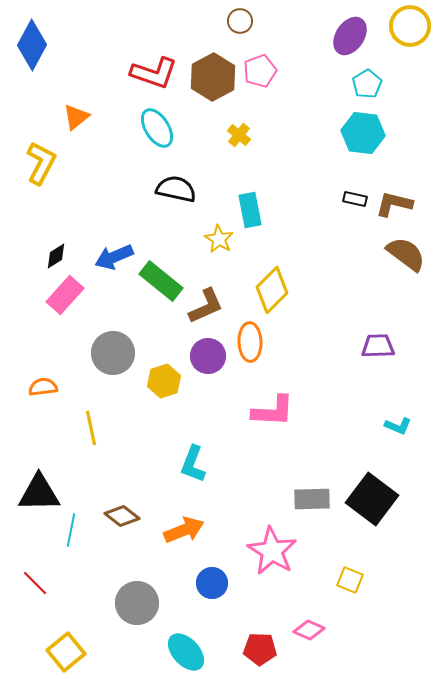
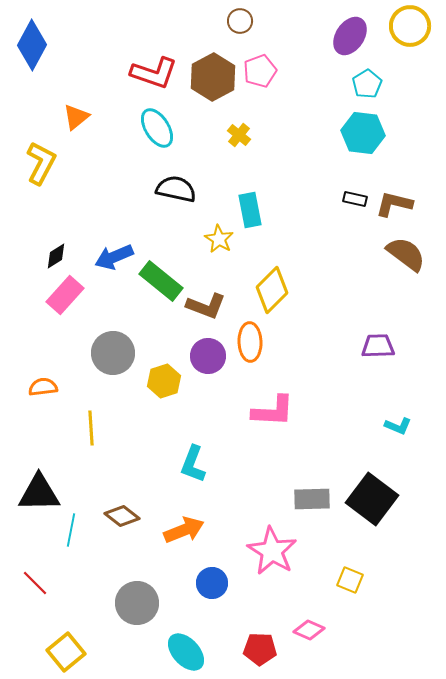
brown L-shape at (206, 306): rotated 45 degrees clockwise
yellow line at (91, 428): rotated 8 degrees clockwise
